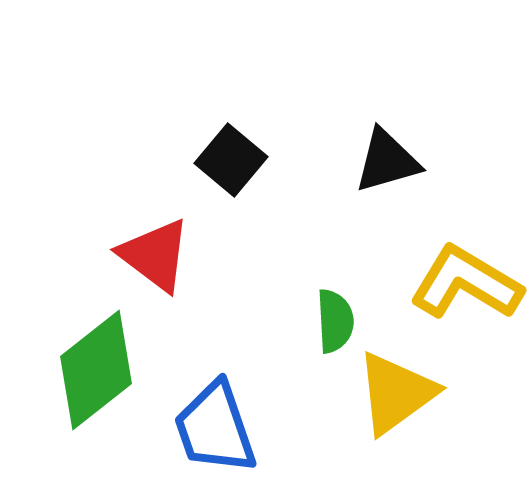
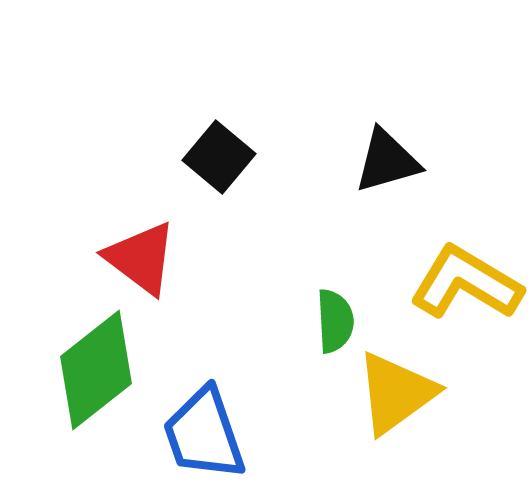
black square: moved 12 px left, 3 px up
red triangle: moved 14 px left, 3 px down
blue trapezoid: moved 11 px left, 6 px down
